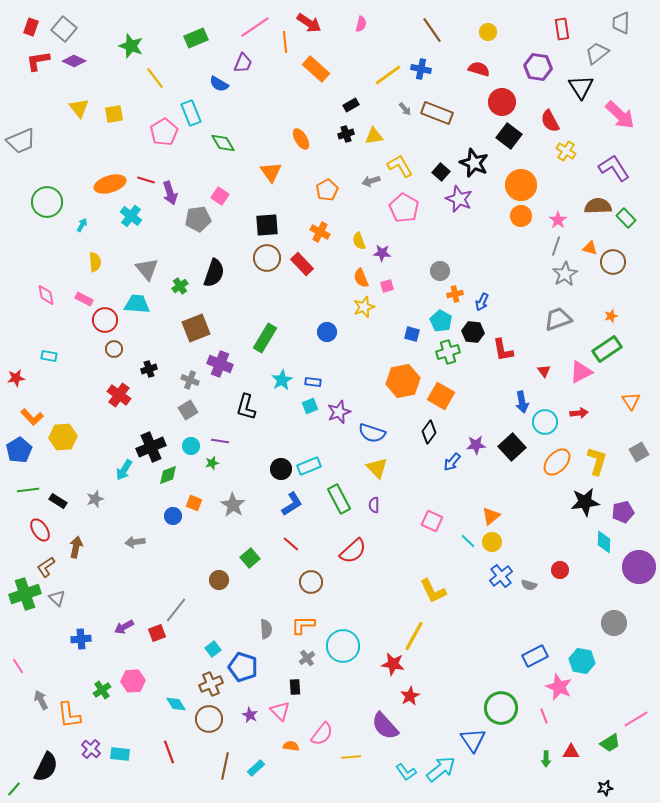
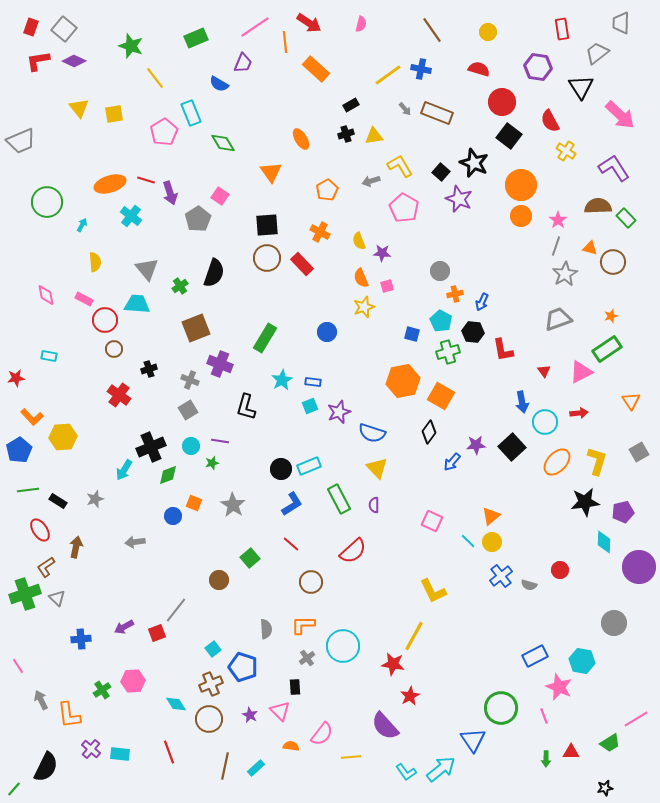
gray pentagon at (198, 219): rotated 25 degrees counterclockwise
